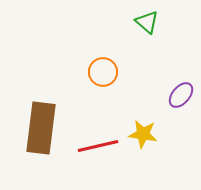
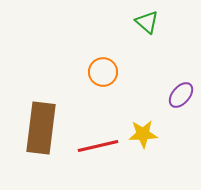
yellow star: rotated 12 degrees counterclockwise
